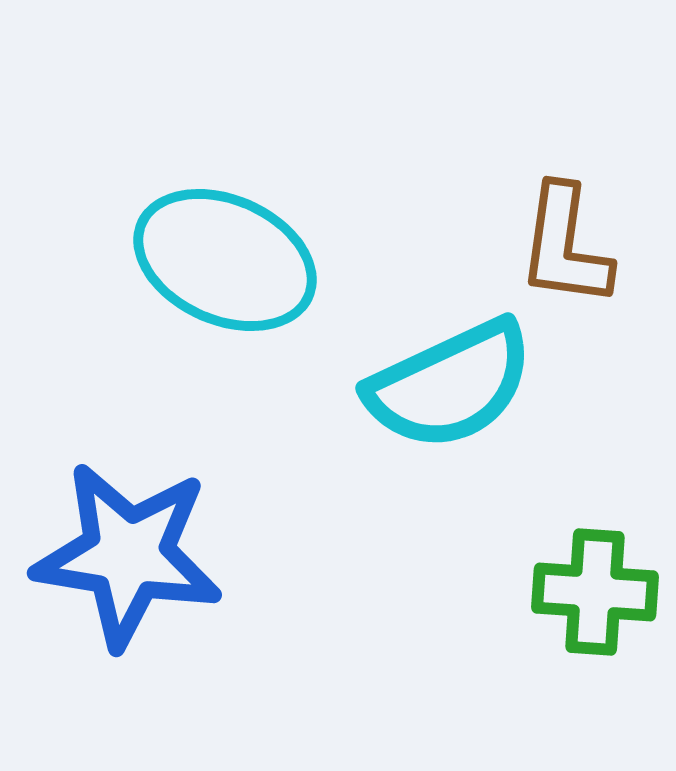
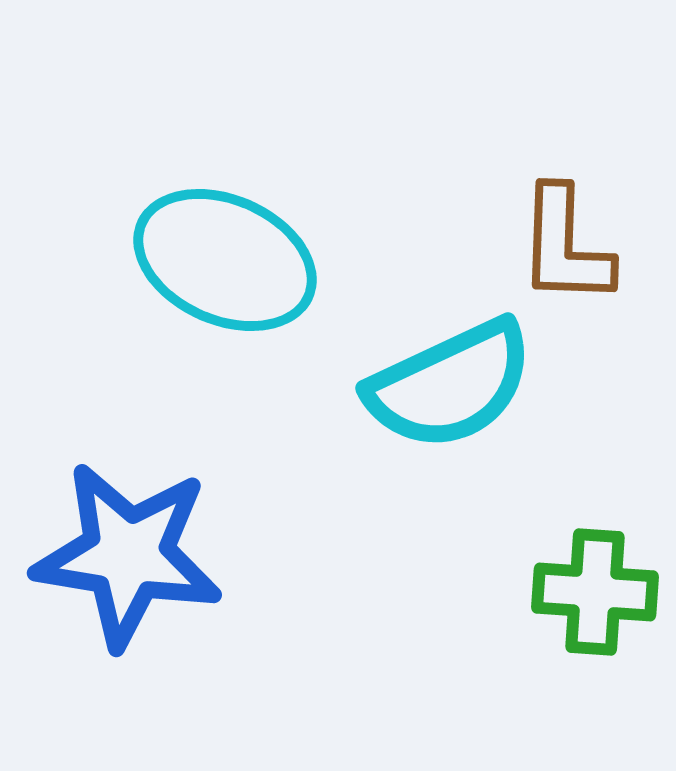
brown L-shape: rotated 6 degrees counterclockwise
